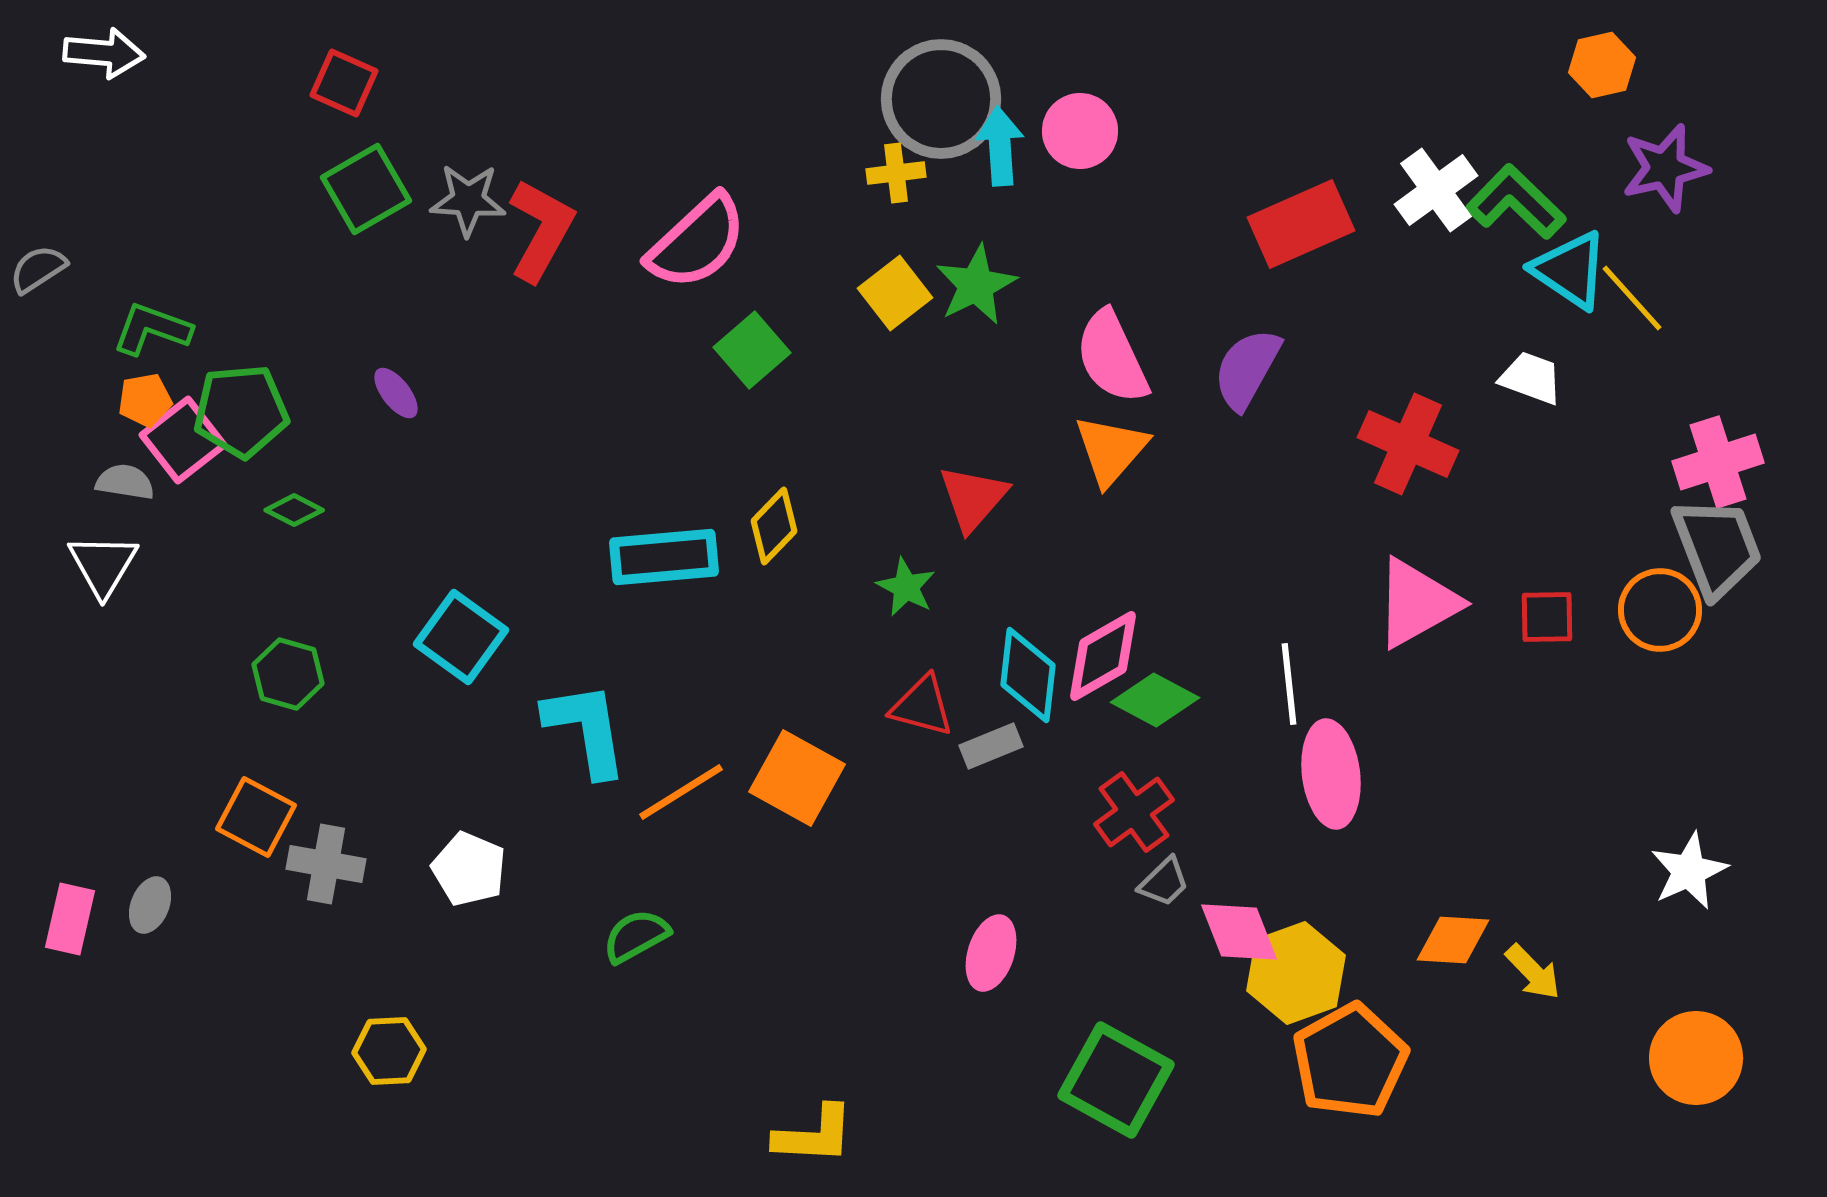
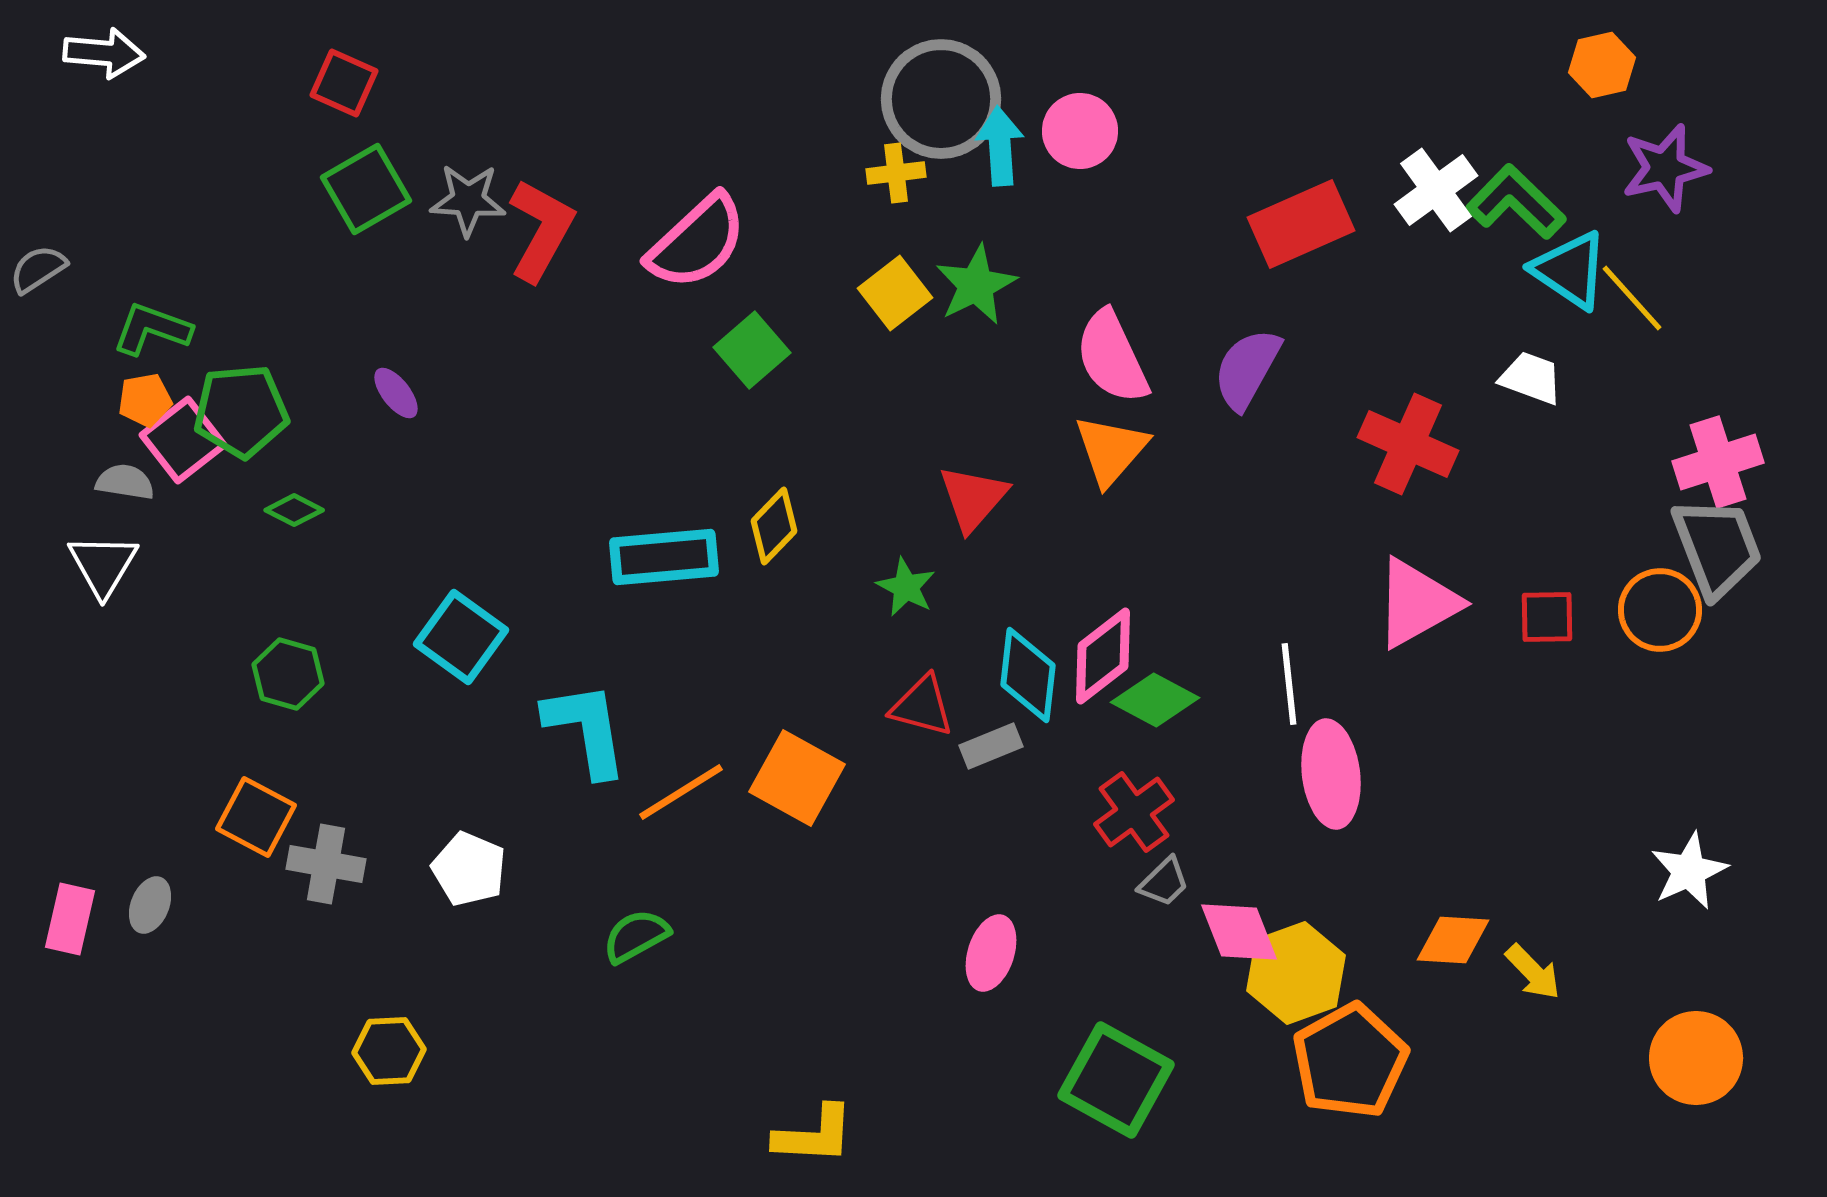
pink diamond at (1103, 656): rotated 8 degrees counterclockwise
